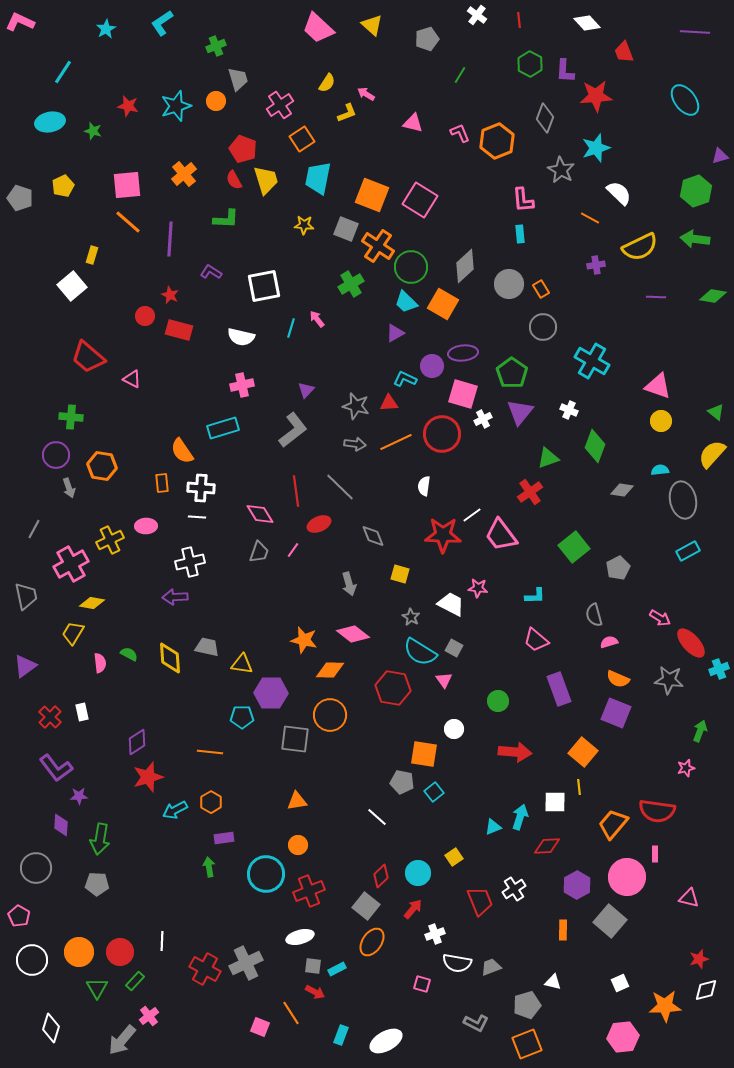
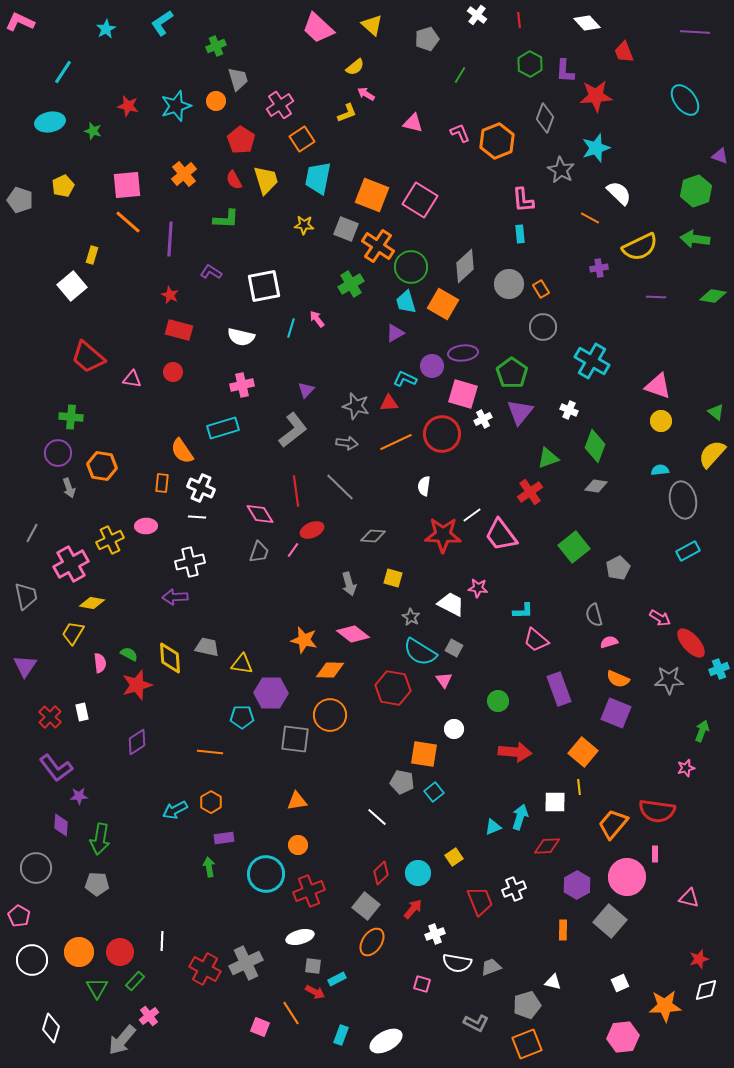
yellow semicircle at (327, 83): moved 28 px right, 16 px up; rotated 18 degrees clockwise
red pentagon at (243, 149): moved 2 px left, 9 px up; rotated 12 degrees clockwise
purple triangle at (720, 156): rotated 36 degrees clockwise
gray pentagon at (20, 198): moved 2 px down
purple cross at (596, 265): moved 3 px right, 3 px down
cyan trapezoid at (406, 302): rotated 30 degrees clockwise
red circle at (145, 316): moved 28 px right, 56 px down
pink triangle at (132, 379): rotated 18 degrees counterclockwise
gray arrow at (355, 444): moved 8 px left, 1 px up
purple circle at (56, 455): moved 2 px right, 2 px up
orange rectangle at (162, 483): rotated 12 degrees clockwise
white cross at (201, 488): rotated 20 degrees clockwise
gray diamond at (622, 490): moved 26 px left, 4 px up
red ellipse at (319, 524): moved 7 px left, 6 px down
gray line at (34, 529): moved 2 px left, 4 px down
gray diamond at (373, 536): rotated 65 degrees counterclockwise
yellow square at (400, 574): moved 7 px left, 4 px down
cyan L-shape at (535, 596): moved 12 px left, 15 px down
purple triangle at (25, 666): rotated 20 degrees counterclockwise
gray star at (669, 680): rotated 8 degrees counterclockwise
green arrow at (700, 731): moved 2 px right
red star at (148, 777): moved 11 px left, 92 px up
red diamond at (381, 876): moved 3 px up
white cross at (514, 889): rotated 10 degrees clockwise
cyan rectangle at (337, 969): moved 10 px down
